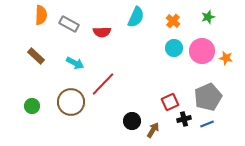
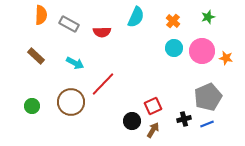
red square: moved 17 px left, 4 px down
